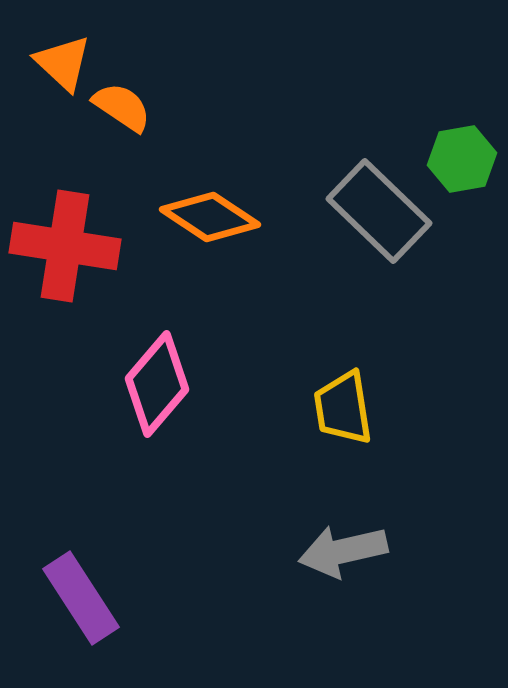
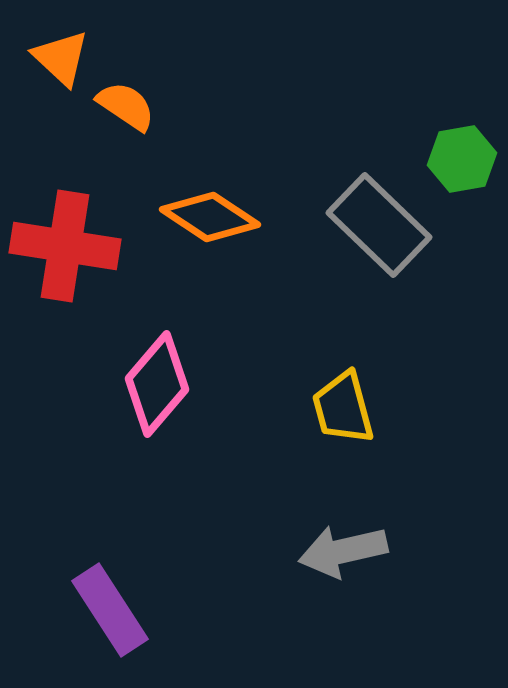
orange triangle: moved 2 px left, 5 px up
orange semicircle: moved 4 px right, 1 px up
gray rectangle: moved 14 px down
yellow trapezoid: rotated 6 degrees counterclockwise
purple rectangle: moved 29 px right, 12 px down
